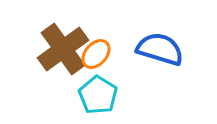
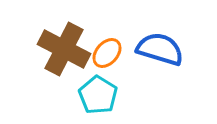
brown cross: moved 1 px right; rotated 27 degrees counterclockwise
orange ellipse: moved 11 px right, 1 px up
